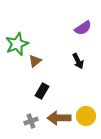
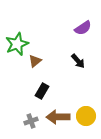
black arrow: rotated 14 degrees counterclockwise
brown arrow: moved 1 px left, 1 px up
